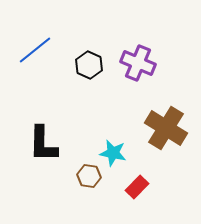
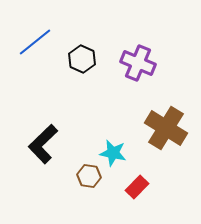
blue line: moved 8 px up
black hexagon: moved 7 px left, 6 px up
black L-shape: rotated 45 degrees clockwise
